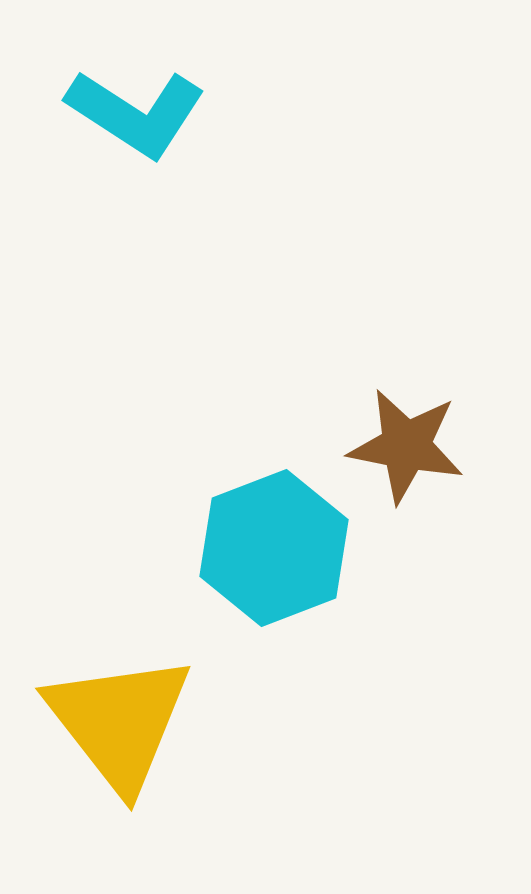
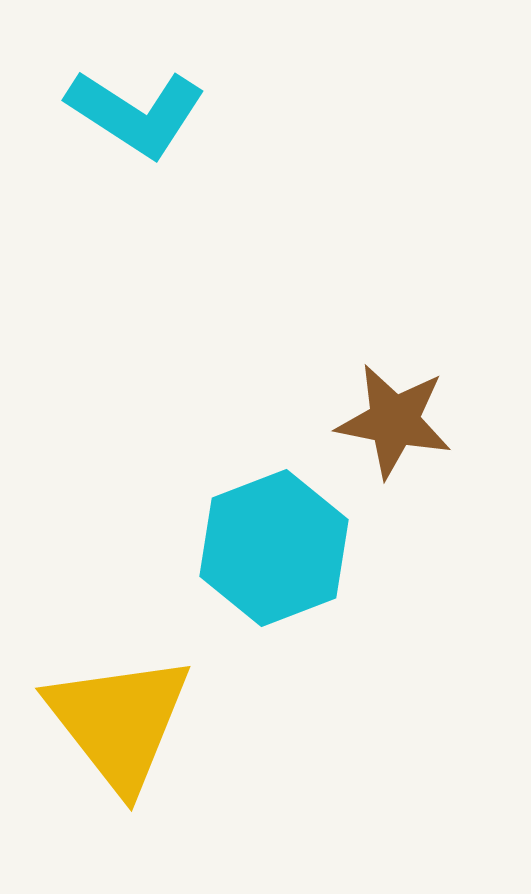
brown star: moved 12 px left, 25 px up
